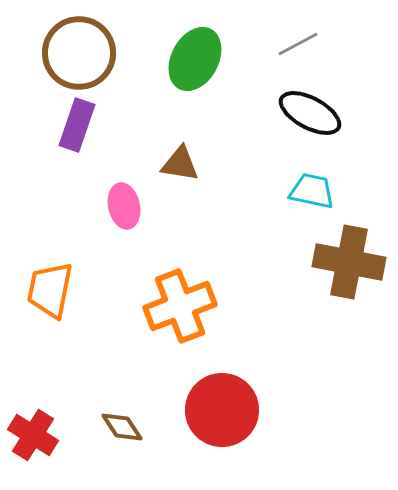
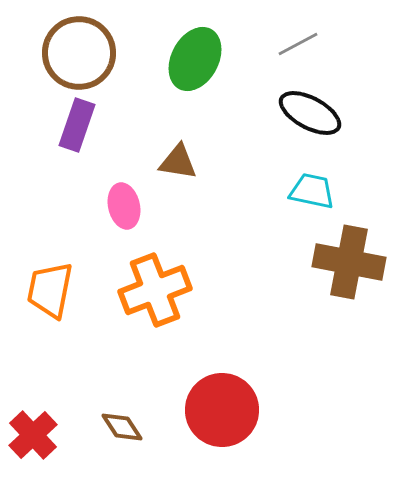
brown triangle: moved 2 px left, 2 px up
orange cross: moved 25 px left, 16 px up
red cross: rotated 15 degrees clockwise
